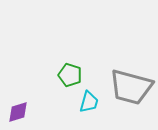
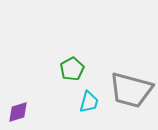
green pentagon: moved 2 px right, 6 px up; rotated 25 degrees clockwise
gray trapezoid: moved 3 px down
